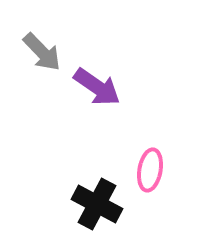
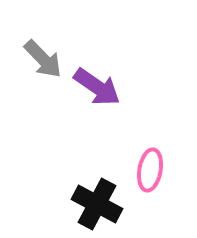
gray arrow: moved 1 px right, 7 px down
